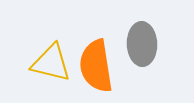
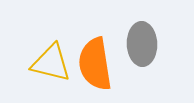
orange semicircle: moved 1 px left, 2 px up
